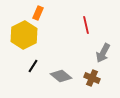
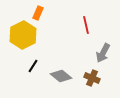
yellow hexagon: moved 1 px left
